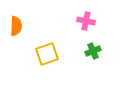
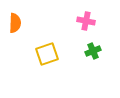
orange semicircle: moved 1 px left, 3 px up
